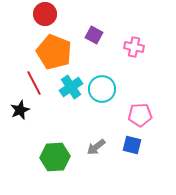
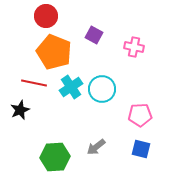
red circle: moved 1 px right, 2 px down
red line: rotated 50 degrees counterclockwise
blue square: moved 9 px right, 4 px down
